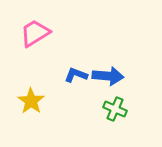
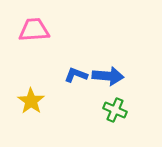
pink trapezoid: moved 1 px left, 3 px up; rotated 28 degrees clockwise
green cross: moved 1 px down
